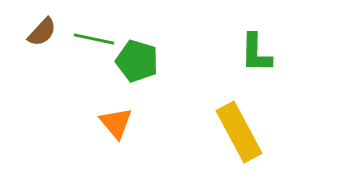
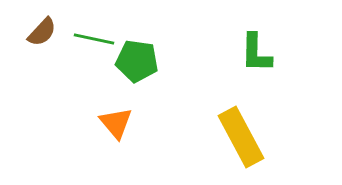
green pentagon: rotated 9 degrees counterclockwise
yellow rectangle: moved 2 px right, 5 px down
